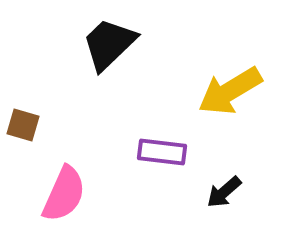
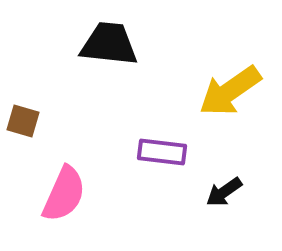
black trapezoid: rotated 50 degrees clockwise
yellow arrow: rotated 4 degrees counterclockwise
brown square: moved 4 px up
black arrow: rotated 6 degrees clockwise
